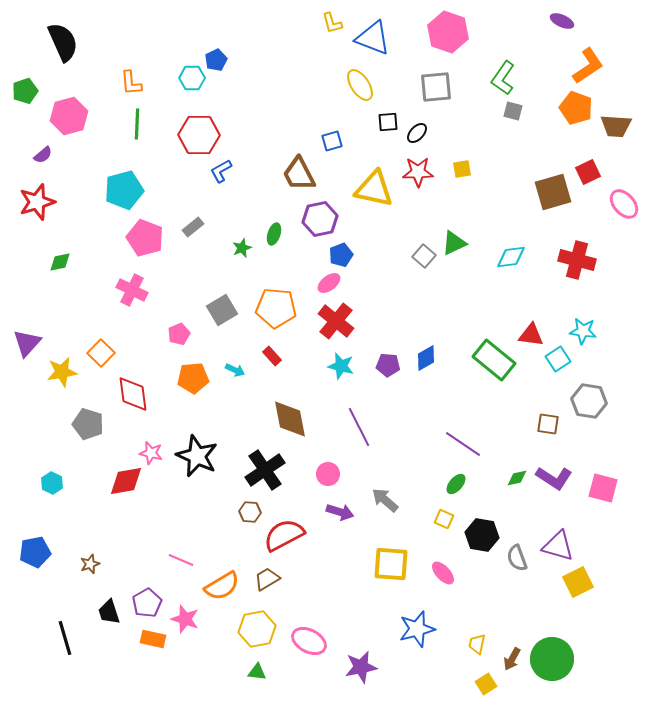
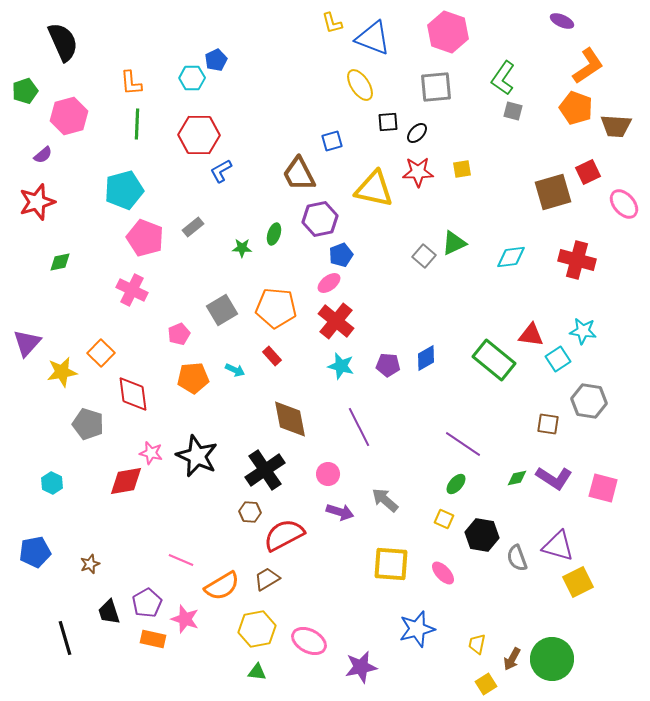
green star at (242, 248): rotated 24 degrees clockwise
